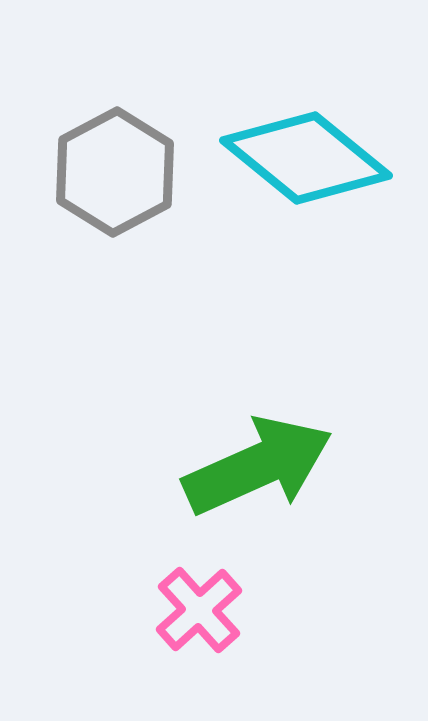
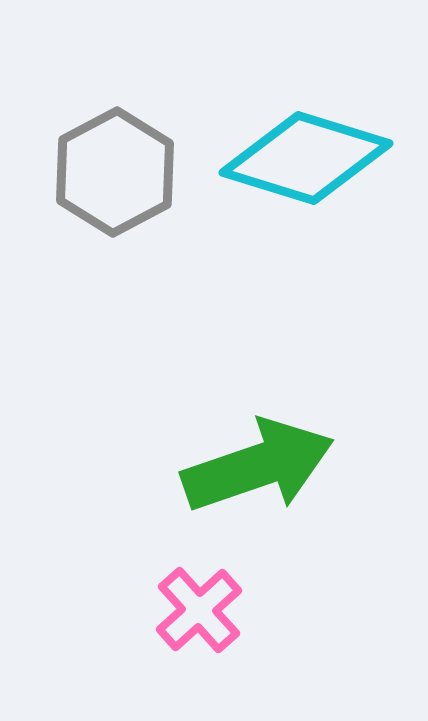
cyan diamond: rotated 22 degrees counterclockwise
green arrow: rotated 5 degrees clockwise
